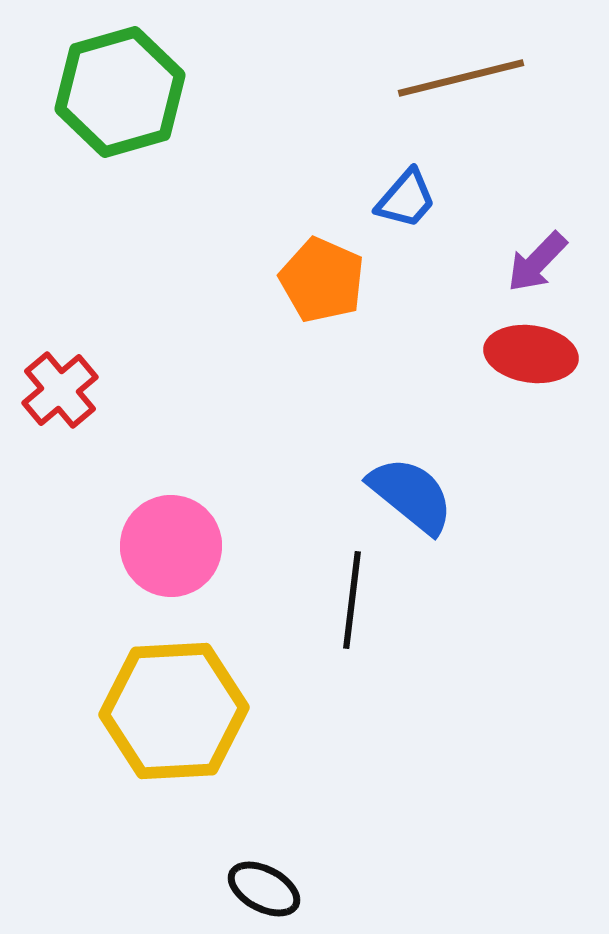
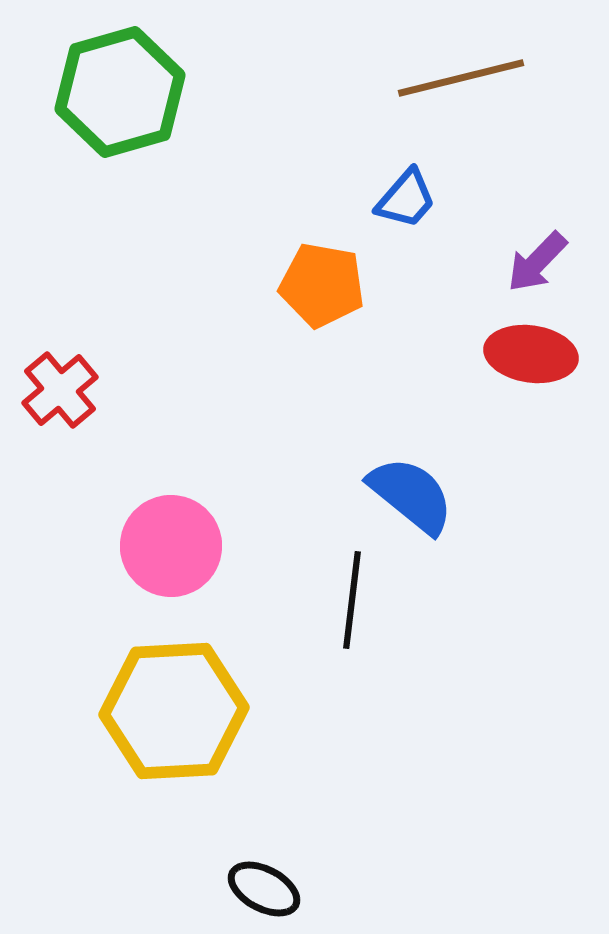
orange pentagon: moved 5 px down; rotated 14 degrees counterclockwise
